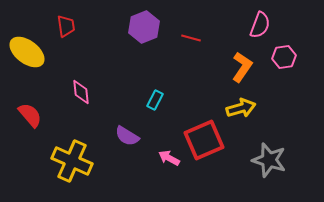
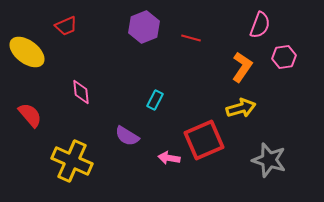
red trapezoid: rotated 75 degrees clockwise
pink arrow: rotated 20 degrees counterclockwise
